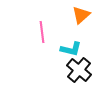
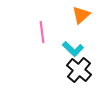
cyan L-shape: moved 2 px right; rotated 30 degrees clockwise
